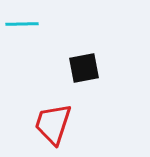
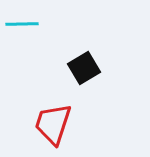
black square: rotated 20 degrees counterclockwise
